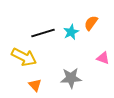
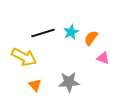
orange semicircle: moved 15 px down
gray star: moved 2 px left, 4 px down
